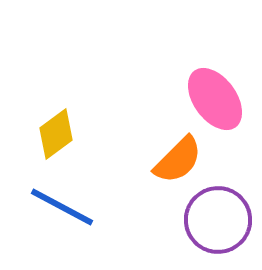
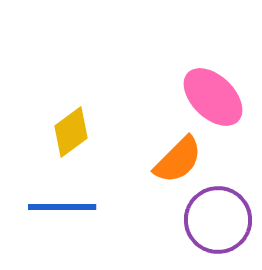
pink ellipse: moved 2 px left, 2 px up; rotated 10 degrees counterclockwise
yellow diamond: moved 15 px right, 2 px up
blue line: rotated 28 degrees counterclockwise
